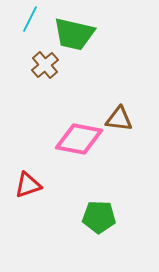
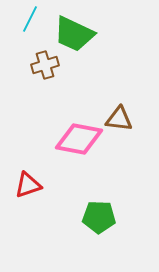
green trapezoid: rotated 12 degrees clockwise
brown cross: rotated 24 degrees clockwise
